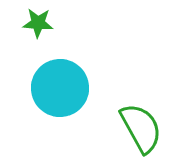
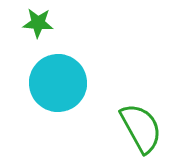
cyan circle: moved 2 px left, 5 px up
